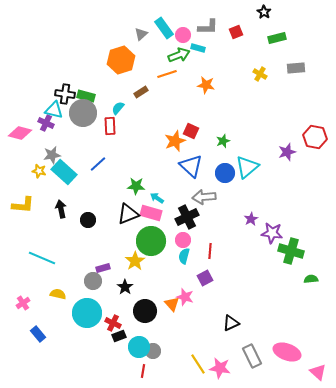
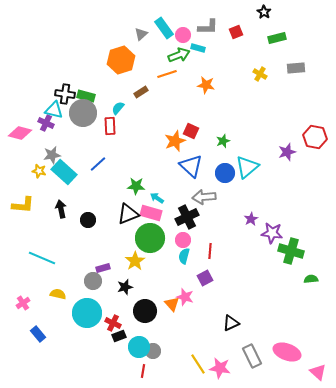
green circle at (151, 241): moved 1 px left, 3 px up
black star at (125, 287): rotated 21 degrees clockwise
